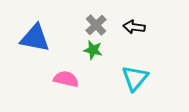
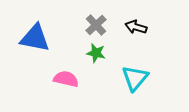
black arrow: moved 2 px right; rotated 10 degrees clockwise
green star: moved 3 px right, 3 px down
